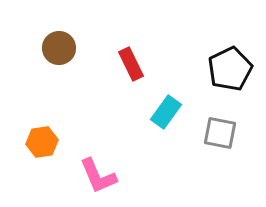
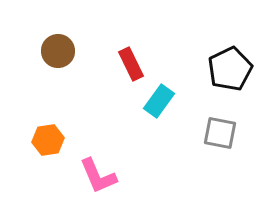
brown circle: moved 1 px left, 3 px down
cyan rectangle: moved 7 px left, 11 px up
orange hexagon: moved 6 px right, 2 px up
